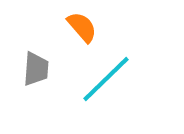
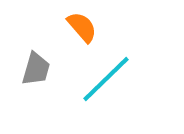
gray trapezoid: rotated 12 degrees clockwise
